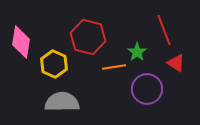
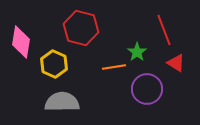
red hexagon: moved 7 px left, 9 px up
